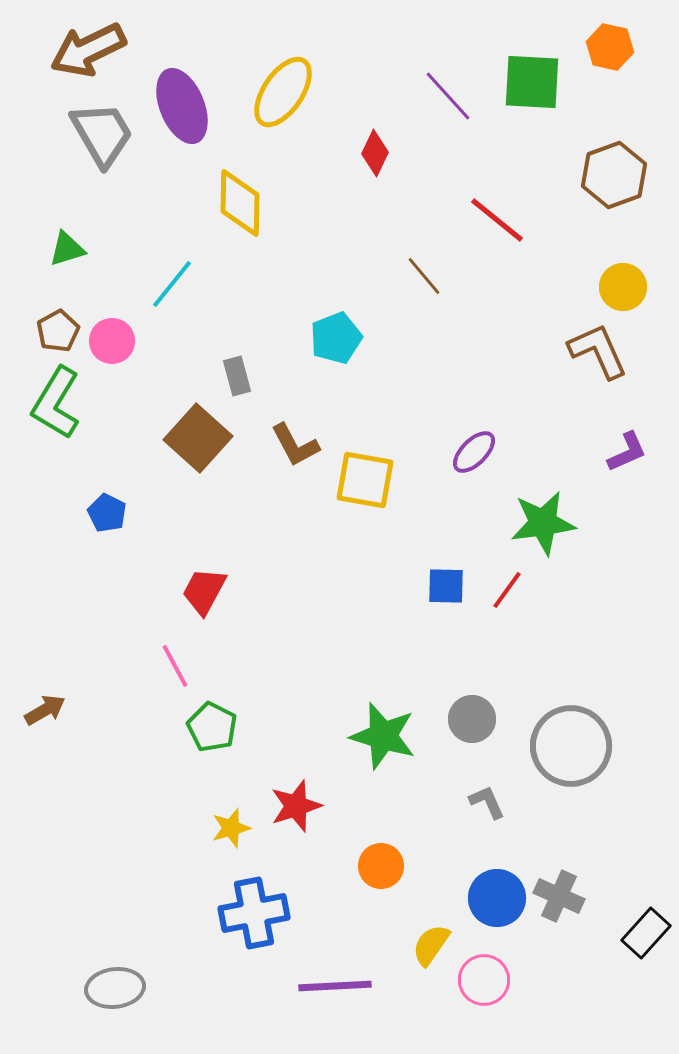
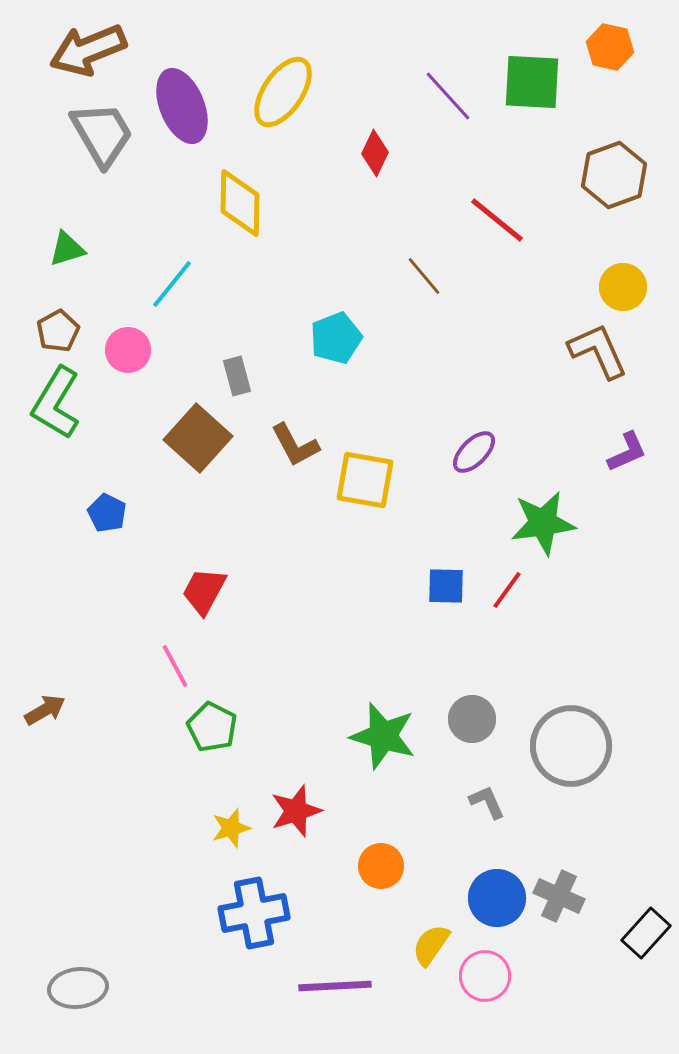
brown arrow at (88, 50): rotated 4 degrees clockwise
pink circle at (112, 341): moved 16 px right, 9 px down
red star at (296, 806): moved 5 px down
pink circle at (484, 980): moved 1 px right, 4 px up
gray ellipse at (115, 988): moved 37 px left
